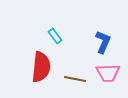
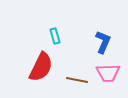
cyan rectangle: rotated 21 degrees clockwise
red semicircle: rotated 20 degrees clockwise
brown line: moved 2 px right, 1 px down
